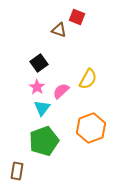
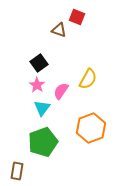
pink star: moved 2 px up
pink semicircle: rotated 12 degrees counterclockwise
green pentagon: moved 1 px left, 1 px down
